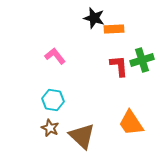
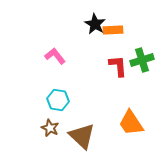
black star: moved 1 px right, 6 px down; rotated 15 degrees clockwise
orange rectangle: moved 1 px left, 1 px down
red L-shape: moved 1 px left
cyan hexagon: moved 5 px right
